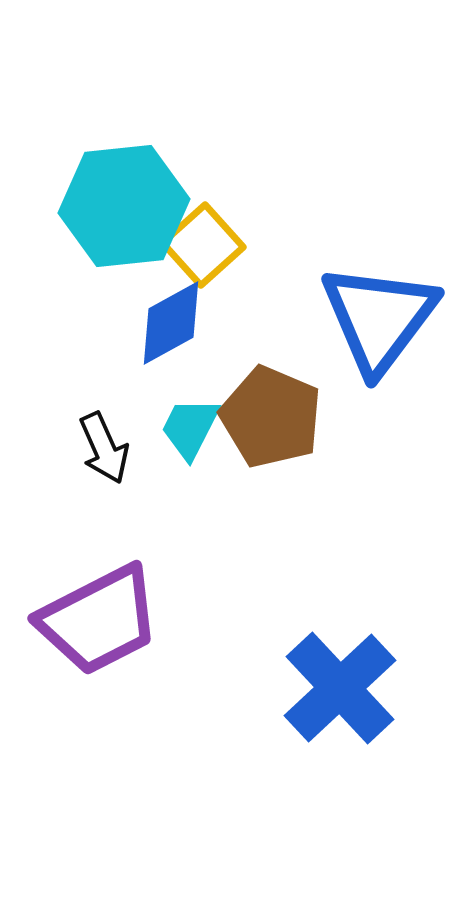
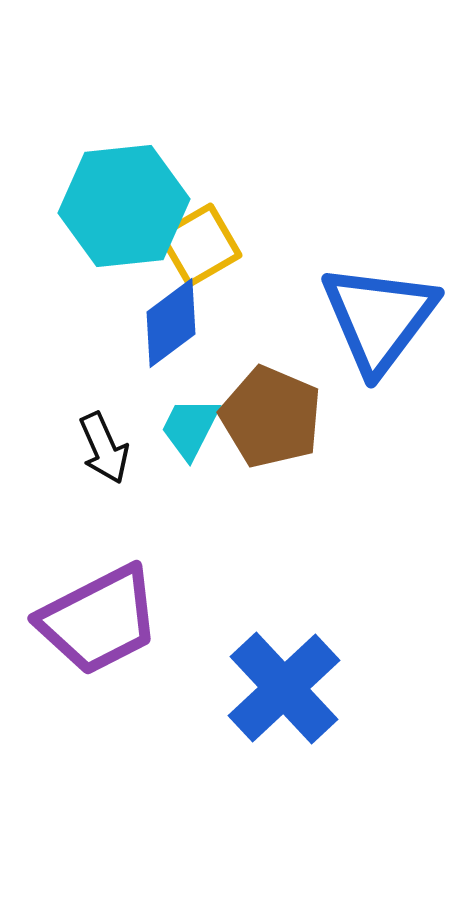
yellow square: moved 3 px left; rotated 12 degrees clockwise
blue diamond: rotated 8 degrees counterclockwise
blue cross: moved 56 px left
